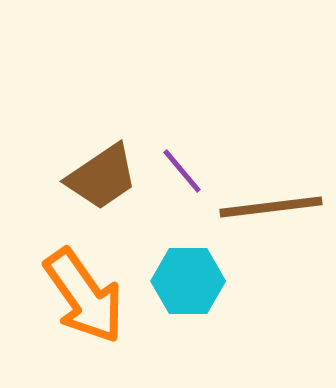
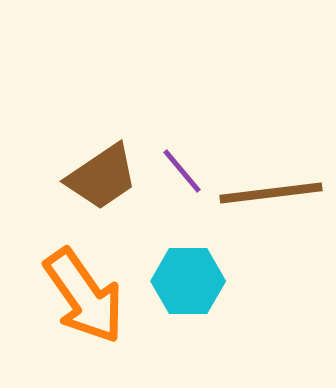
brown line: moved 14 px up
